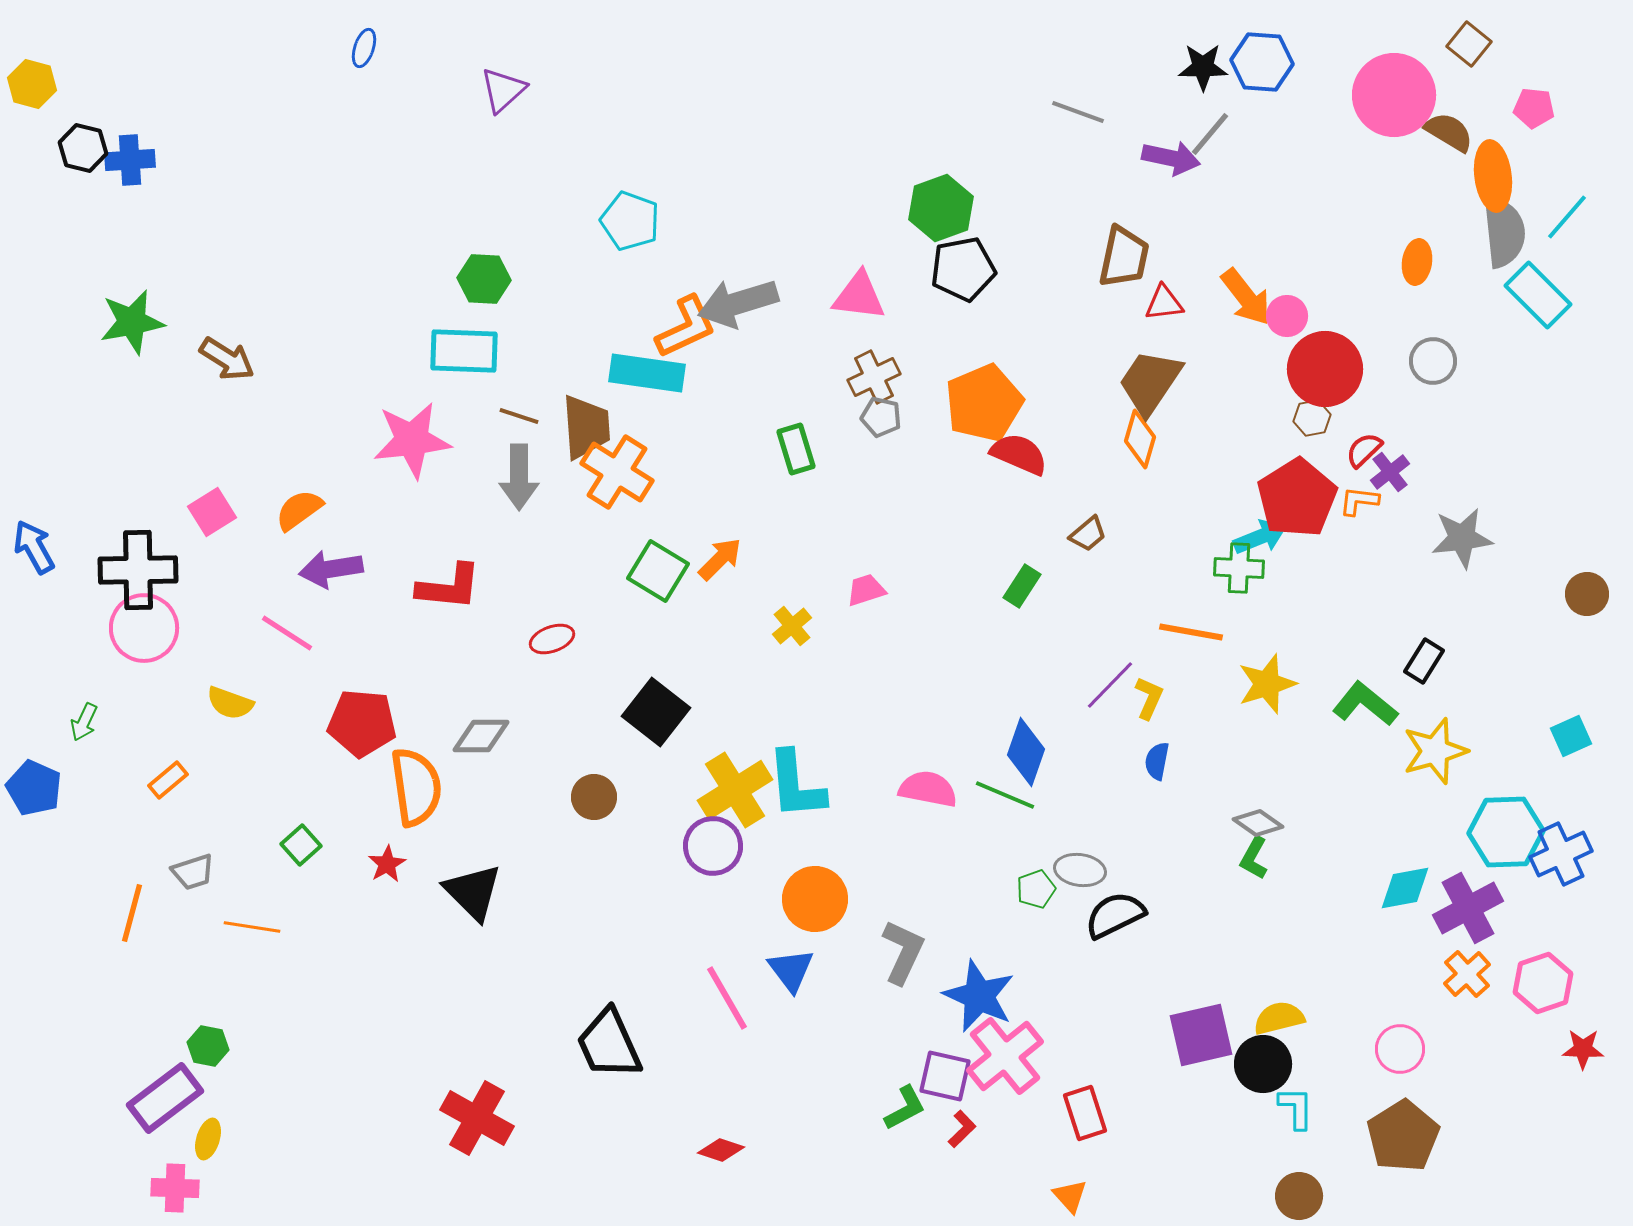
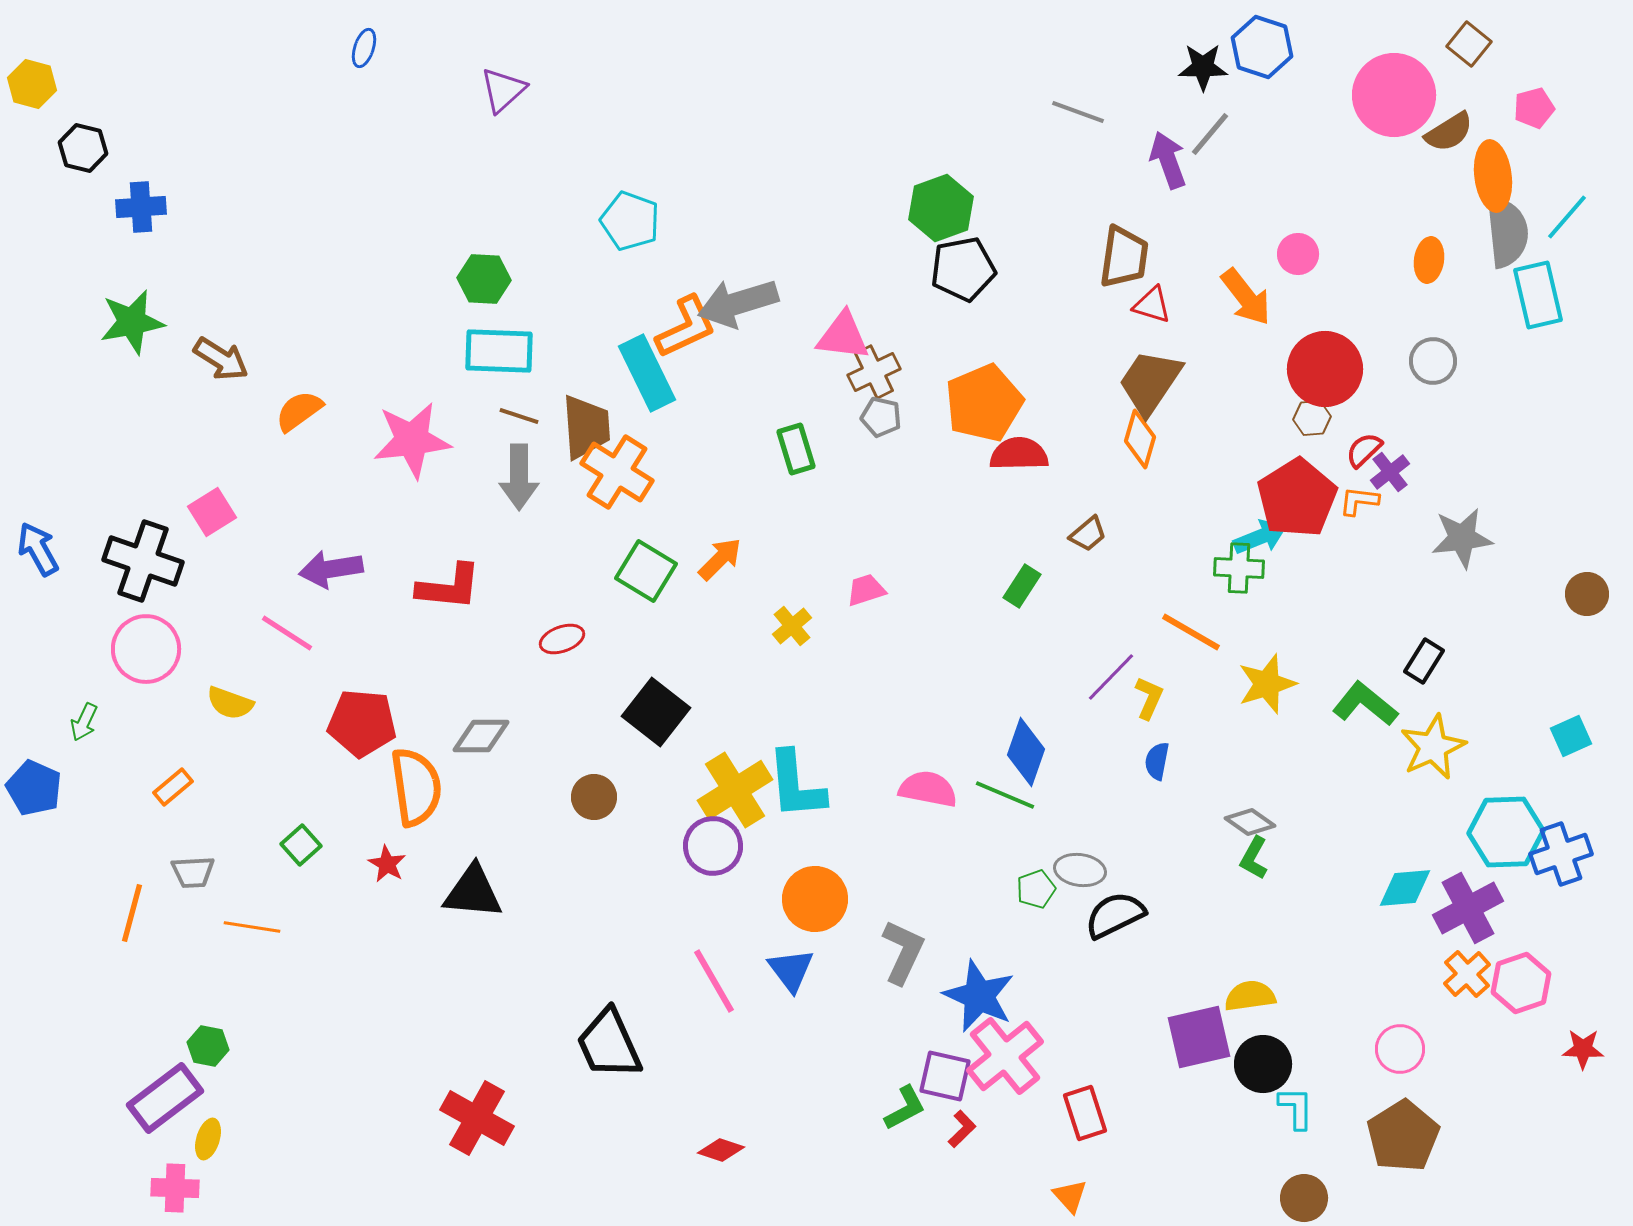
blue hexagon at (1262, 62): moved 15 px up; rotated 14 degrees clockwise
pink pentagon at (1534, 108): rotated 21 degrees counterclockwise
brown semicircle at (1449, 132): rotated 117 degrees clockwise
purple arrow at (1171, 158): moved 3 px left, 2 px down; rotated 122 degrees counterclockwise
blue cross at (130, 160): moved 11 px right, 47 px down
gray semicircle at (1504, 232): moved 3 px right
brown trapezoid at (1124, 257): rotated 4 degrees counterclockwise
orange ellipse at (1417, 262): moved 12 px right, 2 px up
cyan rectangle at (1538, 295): rotated 32 degrees clockwise
pink triangle at (859, 296): moved 16 px left, 40 px down
red triangle at (1164, 303): moved 12 px left, 2 px down; rotated 24 degrees clockwise
pink circle at (1287, 316): moved 11 px right, 62 px up
cyan rectangle at (464, 351): moved 35 px right
brown arrow at (227, 359): moved 6 px left
cyan rectangle at (647, 373): rotated 56 degrees clockwise
brown cross at (874, 377): moved 5 px up
brown hexagon at (1312, 418): rotated 6 degrees clockwise
red semicircle at (1019, 454): rotated 24 degrees counterclockwise
orange semicircle at (299, 510): moved 99 px up
blue arrow at (34, 547): moved 4 px right, 2 px down
black cross at (138, 570): moved 5 px right, 9 px up; rotated 20 degrees clockwise
green square at (658, 571): moved 12 px left
pink circle at (144, 628): moved 2 px right, 21 px down
orange line at (1191, 632): rotated 20 degrees clockwise
red ellipse at (552, 639): moved 10 px right
purple line at (1110, 685): moved 1 px right, 8 px up
yellow star at (1435, 751): moved 2 px left, 4 px up; rotated 8 degrees counterclockwise
orange rectangle at (168, 780): moved 5 px right, 7 px down
gray diamond at (1258, 823): moved 8 px left, 1 px up
blue cross at (1561, 854): rotated 6 degrees clockwise
red star at (387, 864): rotated 12 degrees counterclockwise
gray trapezoid at (193, 872): rotated 15 degrees clockwise
cyan diamond at (1405, 888): rotated 6 degrees clockwise
black triangle at (473, 892): rotated 40 degrees counterclockwise
pink hexagon at (1543, 983): moved 22 px left
pink line at (727, 998): moved 13 px left, 17 px up
yellow semicircle at (1279, 1018): moved 29 px left, 22 px up; rotated 6 degrees clockwise
purple square at (1201, 1035): moved 2 px left, 2 px down
brown circle at (1299, 1196): moved 5 px right, 2 px down
